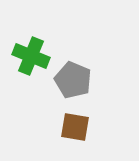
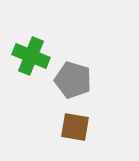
gray pentagon: rotated 6 degrees counterclockwise
